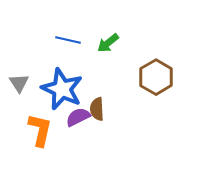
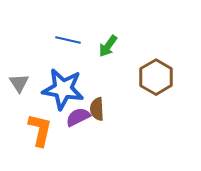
green arrow: moved 3 px down; rotated 15 degrees counterclockwise
blue star: moved 1 px right; rotated 15 degrees counterclockwise
